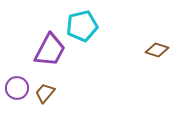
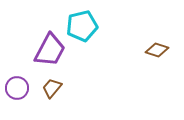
brown trapezoid: moved 7 px right, 5 px up
